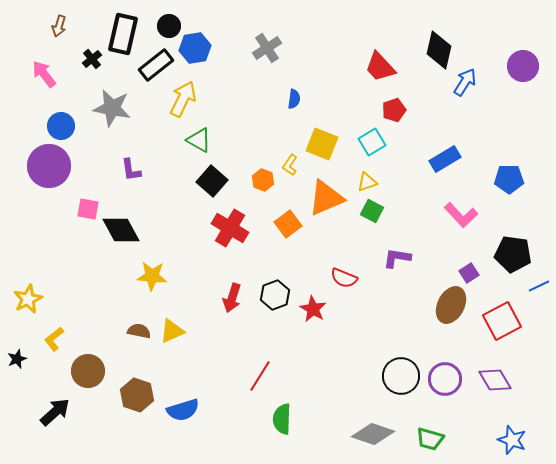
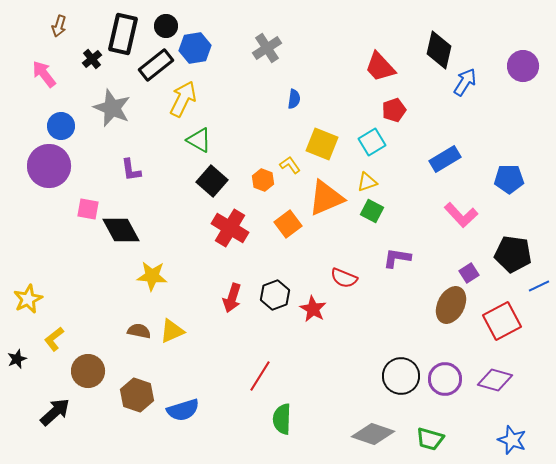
black circle at (169, 26): moved 3 px left
gray star at (112, 108): rotated 12 degrees clockwise
yellow L-shape at (290, 165): rotated 110 degrees clockwise
purple diamond at (495, 380): rotated 44 degrees counterclockwise
